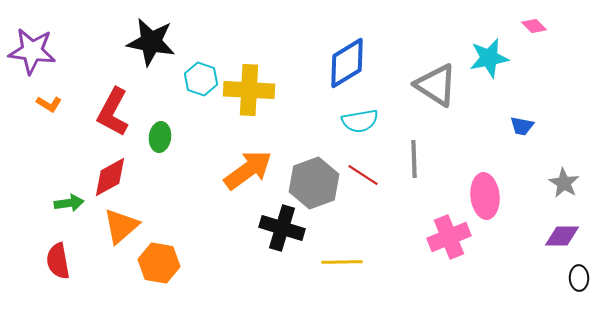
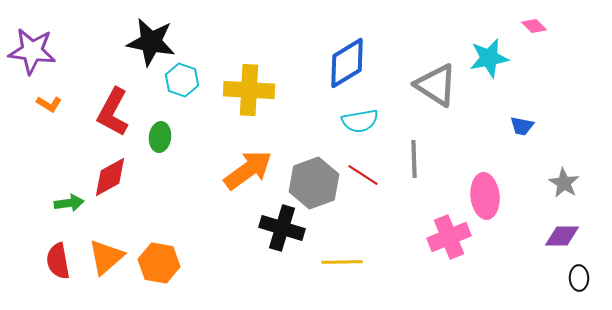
cyan hexagon: moved 19 px left, 1 px down
orange triangle: moved 15 px left, 31 px down
